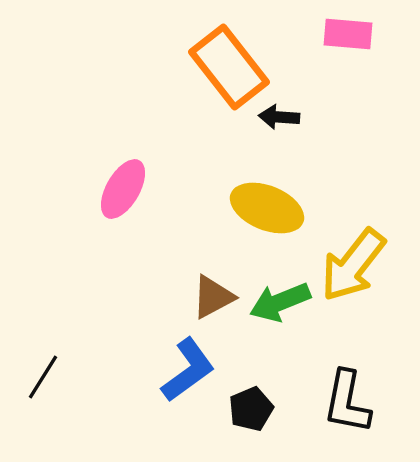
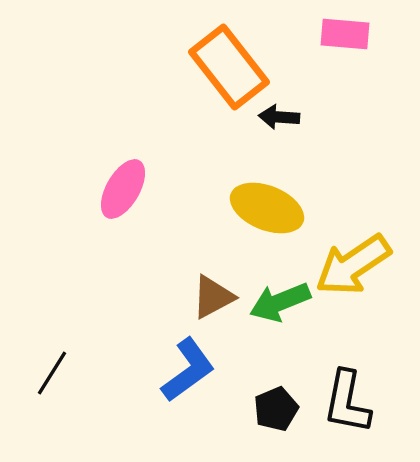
pink rectangle: moved 3 px left
yellow arrow: rotated 18 degrees clockwise
black line: moved 9 px right, 4 px up
black pentagon: moved 25 px right
